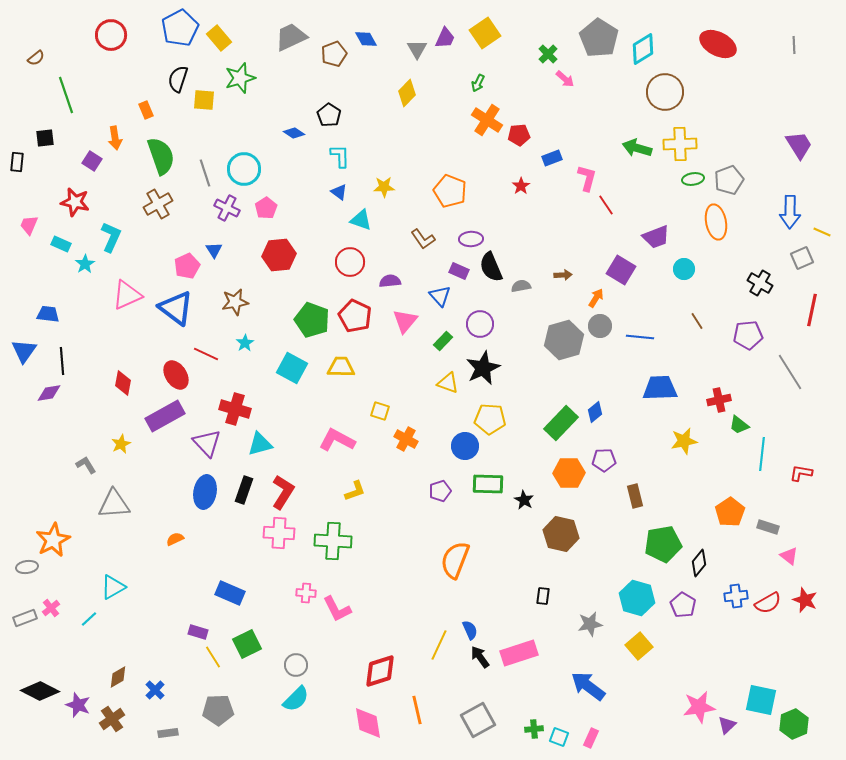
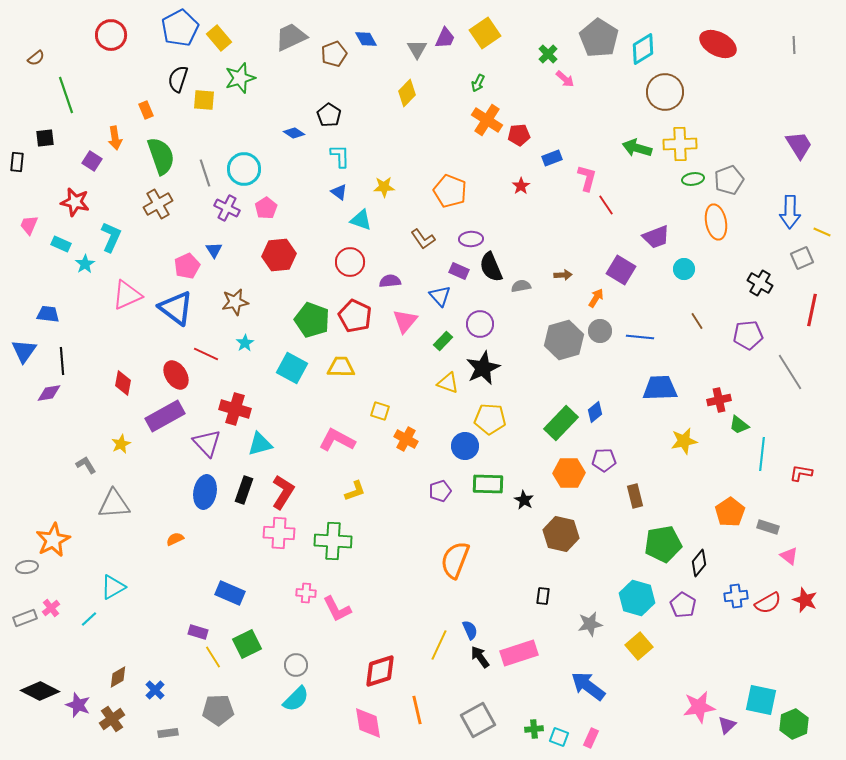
gray circle at (600, 326): moved 5 px down
